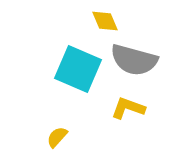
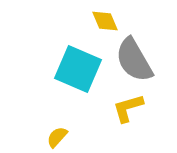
gray semicircle: rotated 45 degrees clockwise
yellow L-shape: rotated 36 degrees counterclockwise
